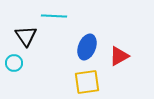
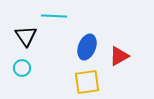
cyan circle: moved 8 px right, 5 px down
